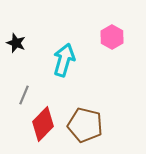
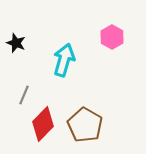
brown pentagon: rotated 16 degrees clockwise
